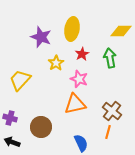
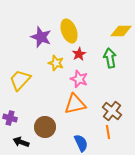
yellow ellipse: moved 3 px left, 2 px down; rotated 30 degrees counterclockwise
red star: moved 3 px left
yellow star: rotated 21 degrees counterclockwise
brown circle: moved 4 px right
orange line: rotated 24 degrees counterclockwise
black arrow: moved 9 px right
